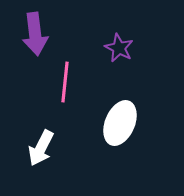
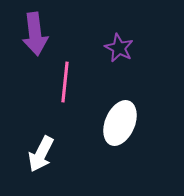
white arrow: moved 6 px down
